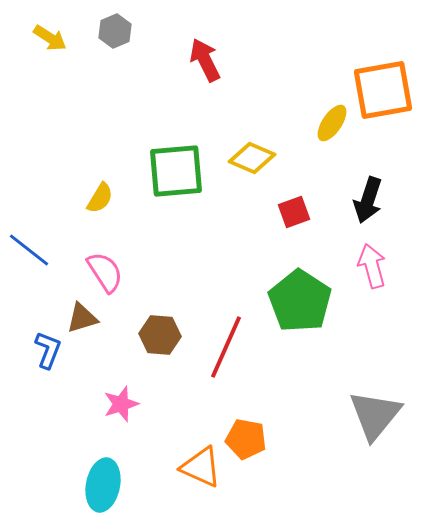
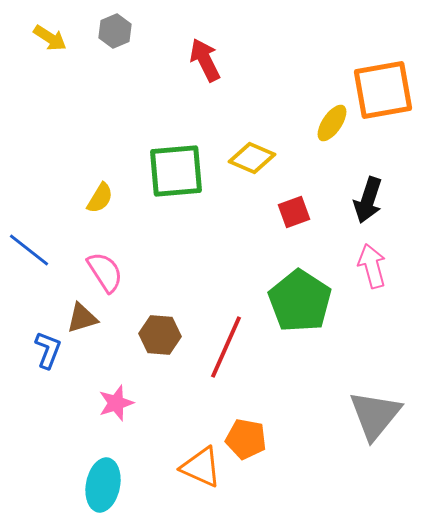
pink star: moved 5 px left, 1 px up
